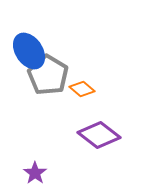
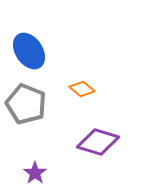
gray pentagon: moved 22 px left, 29 px down; rotated 9 degrees counterclockwise
purple diamond: moved 1 px left, 7 px down; rotated 21 degrees counterclockwise
